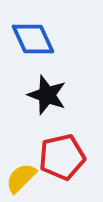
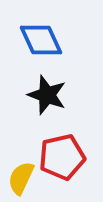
blue diamond: moved 8 px right, 1 px down
yellow semicircle: rotated 20 degrees counterclockwise
